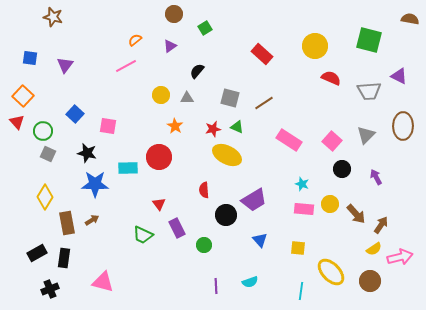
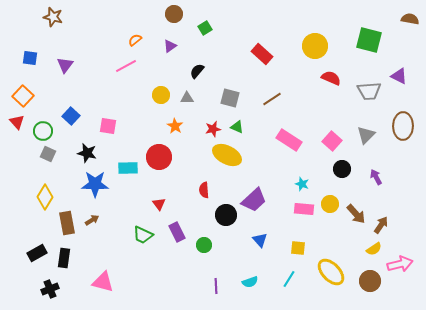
brown line at (264, 103): moved 8 px right, 4 px up
blue square at (75, 114): moved 4 px left, 2 px down
purple trapezoid at (254, 200): rotated 12 degrees counterclockwise
purple rectangle at (177, 228): moved 4 px down
pink arrow at (400, 257): moved 7 px down
cyan line at (301, 291): moved 12 px left, 12 px up; rotated 24 degrees clockwise
